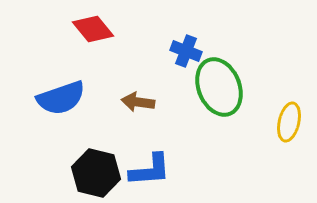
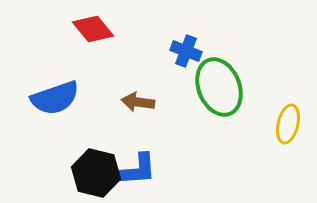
blue semicircle: moved 6 px left
yellow ellipse: moved 1 px left, 2 px down
blue L-shape: moved 14 px left
